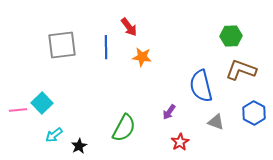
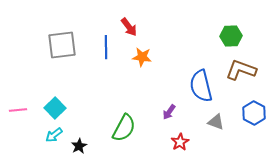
cyan square: moved 13 px right, 5 px down
